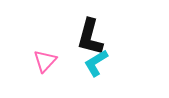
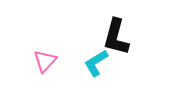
black L-shape: moved 26 px right
